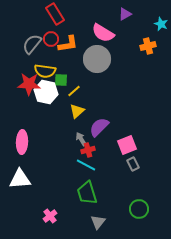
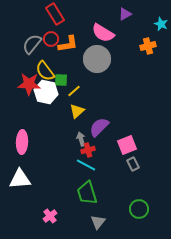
yellow semicircle: rotated 45 degrees clockwise
gray arrow: rotated 16 degrees clockwise
